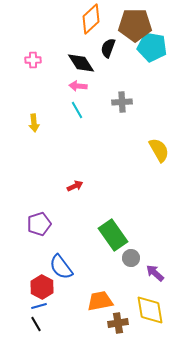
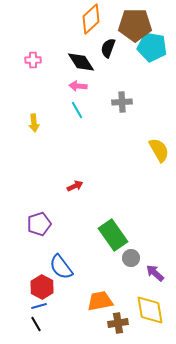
black diamond: moved 1 px up
